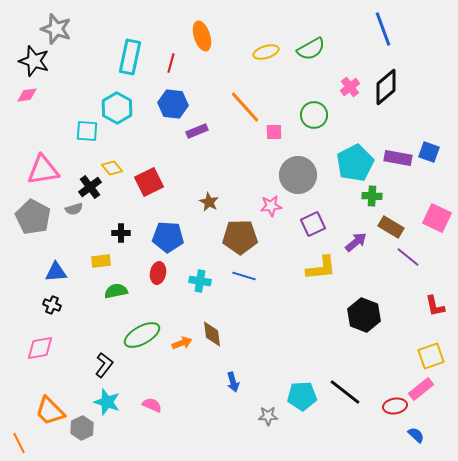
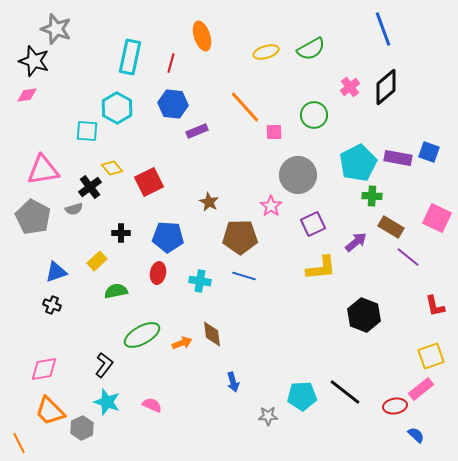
cyan pentagon at (355, 163): moved 3 px right
pink star at (271, 206): rotated 30 degrees counterclockwise
yellow rectangle at (101, 261): moved 4 px left; rotated 36 degrees counterclockwise
blue triangle at (56, 272): rotated 15 degrees counterclockwise
pink diamond at (40, 348): moved 4 px right, 21 px down
